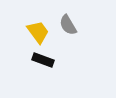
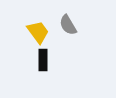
black rectangle: rotated 70 degrees clockwise
